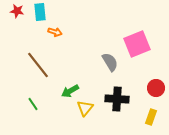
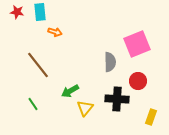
red star: moved 1 px down
gray semicircle: rotated 30 degrees clockwise
red circle: moved 18 px left, 7 px up
